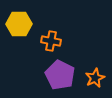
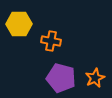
purple pentagon: moved 1 px right, 3 px down; rotated 12 degrees counterclockwise
